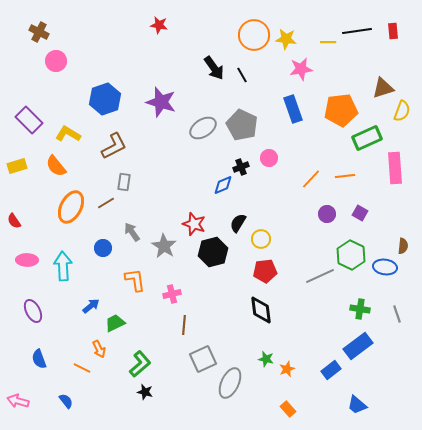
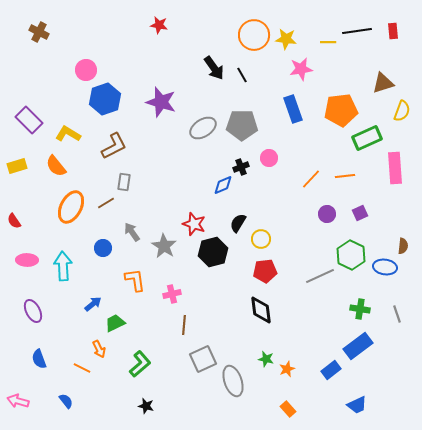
pink circle at (56, 61): moved 30 px right, 9 px down
brown triangle at (383, 88): moved 5 px up
gray pentagon at (242, 125): rotated 24 degrees counterclockwise
purple square at (360, 213): rotated 35 degrees clockwise
blue arrow at (91, 306): moved 2 px right, 2 px up
gray ellipse at (230, 383): moved 3 px right, 2 px up; rotated 44 degrees counterclockwise
black star at (145, 392): moved 1 px right, 14 px down
blue trapezoid at (357, 405): rotated 65 degrees counterclockwise
